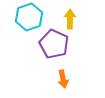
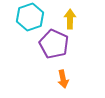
cyan hexagon: moved 1 px right
